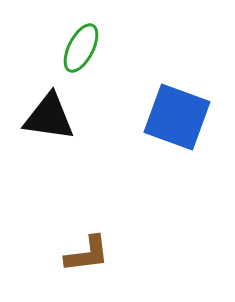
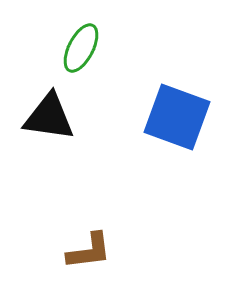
brown L-shape: moved 2 px right, 3 px up
